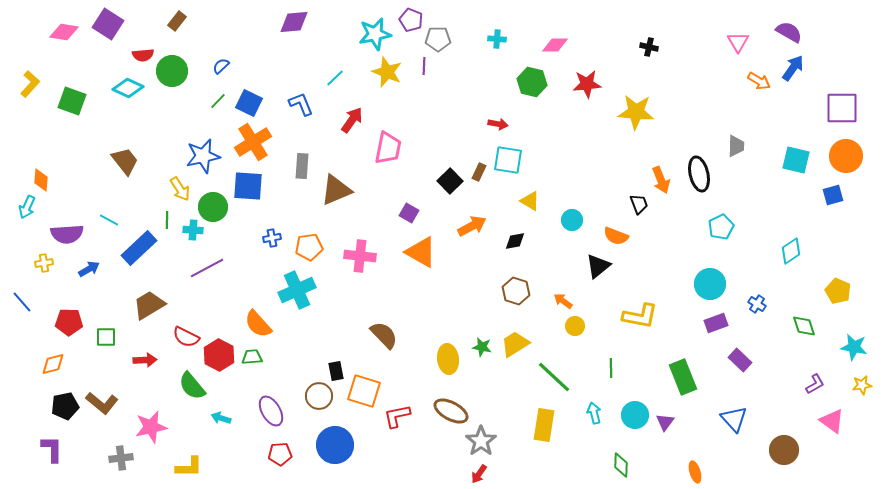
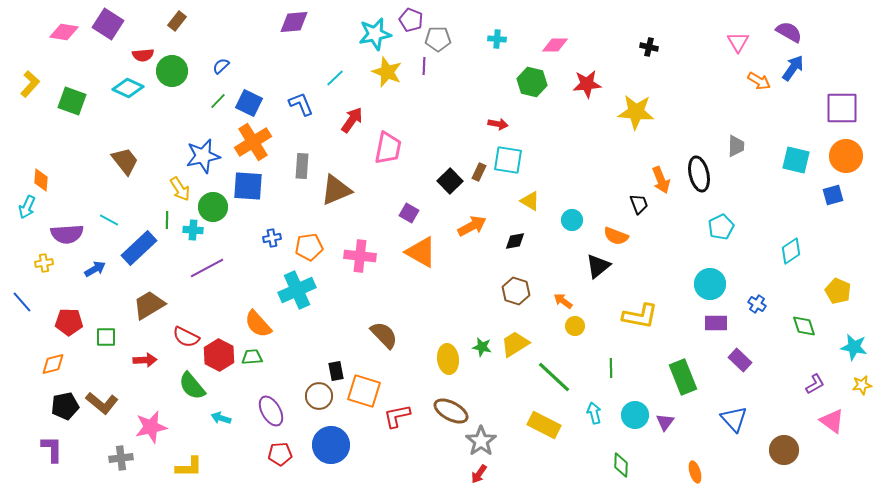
blue arrow at (89, 269): moved 6 px right
purple rectangle at (716, 323): rotated 20 degrees clockwise
yellow rectangle at (544, 425): rotated 72 degrees counterclockwise
blue circle at (335, 445): moved 4 px left
